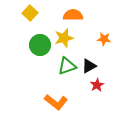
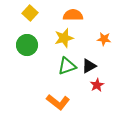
green circle: moved 13 px left
orange L-shape: moved 2 px right
